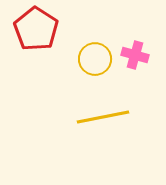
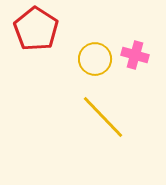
yellow line: rotated 57 degrees clockwise
